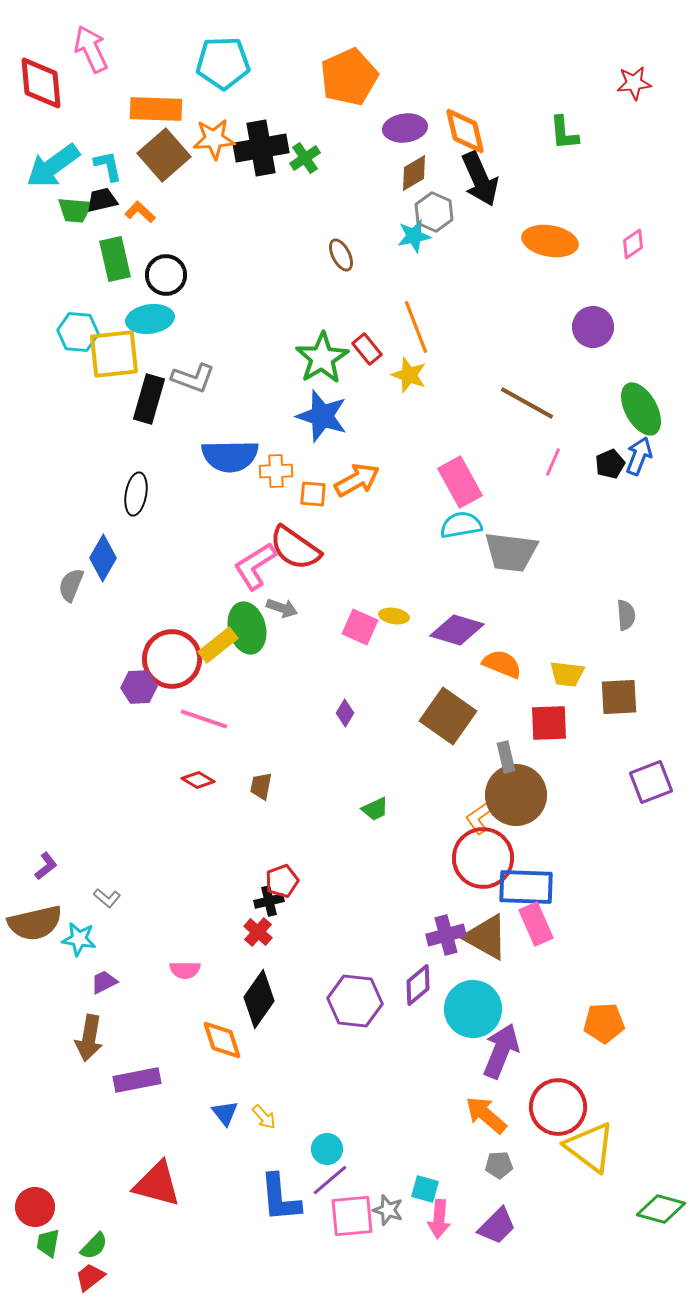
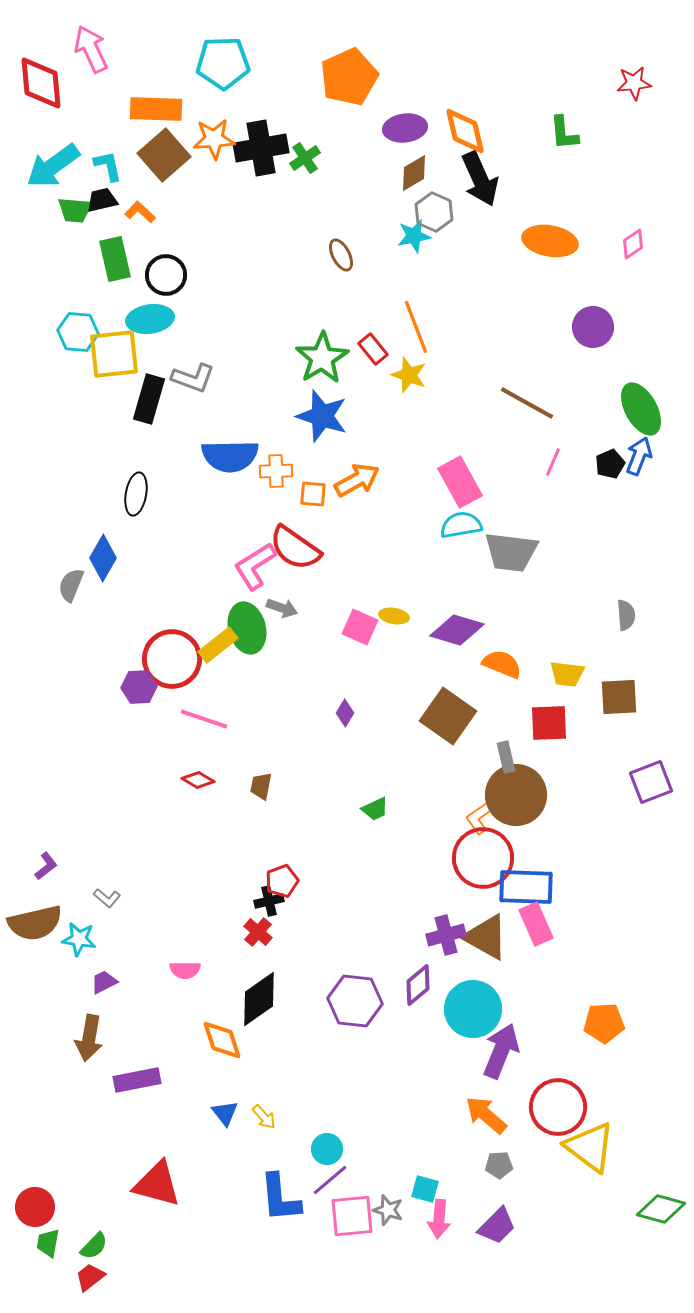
red rectangle at (367, 349): moved 6 px right
black diamond at (259, 999): rotated 20 degrees clockwise
